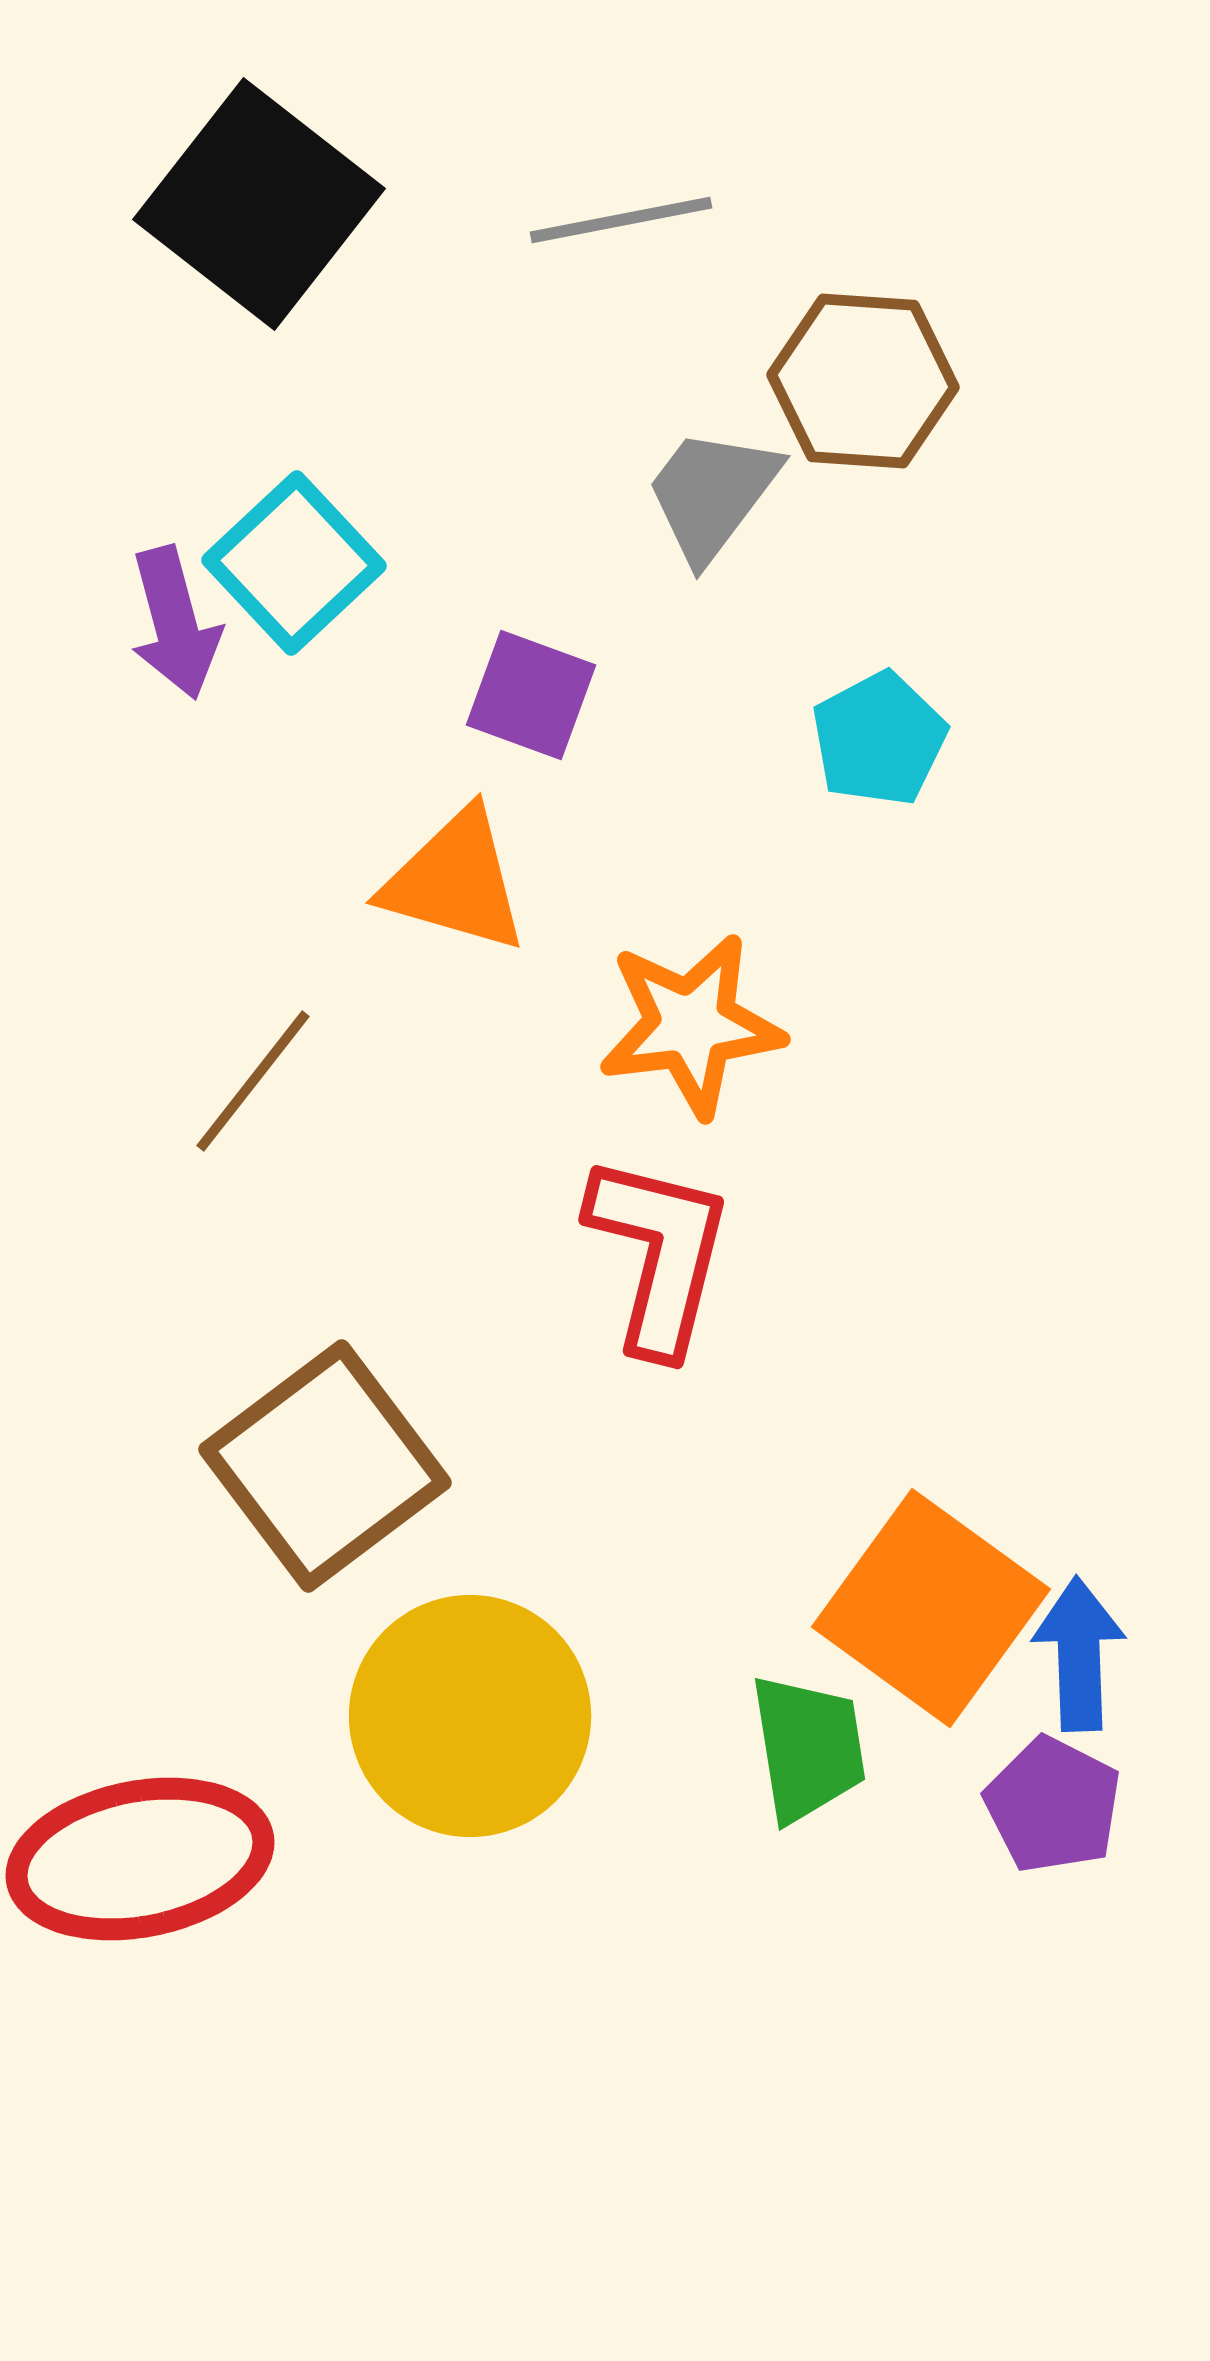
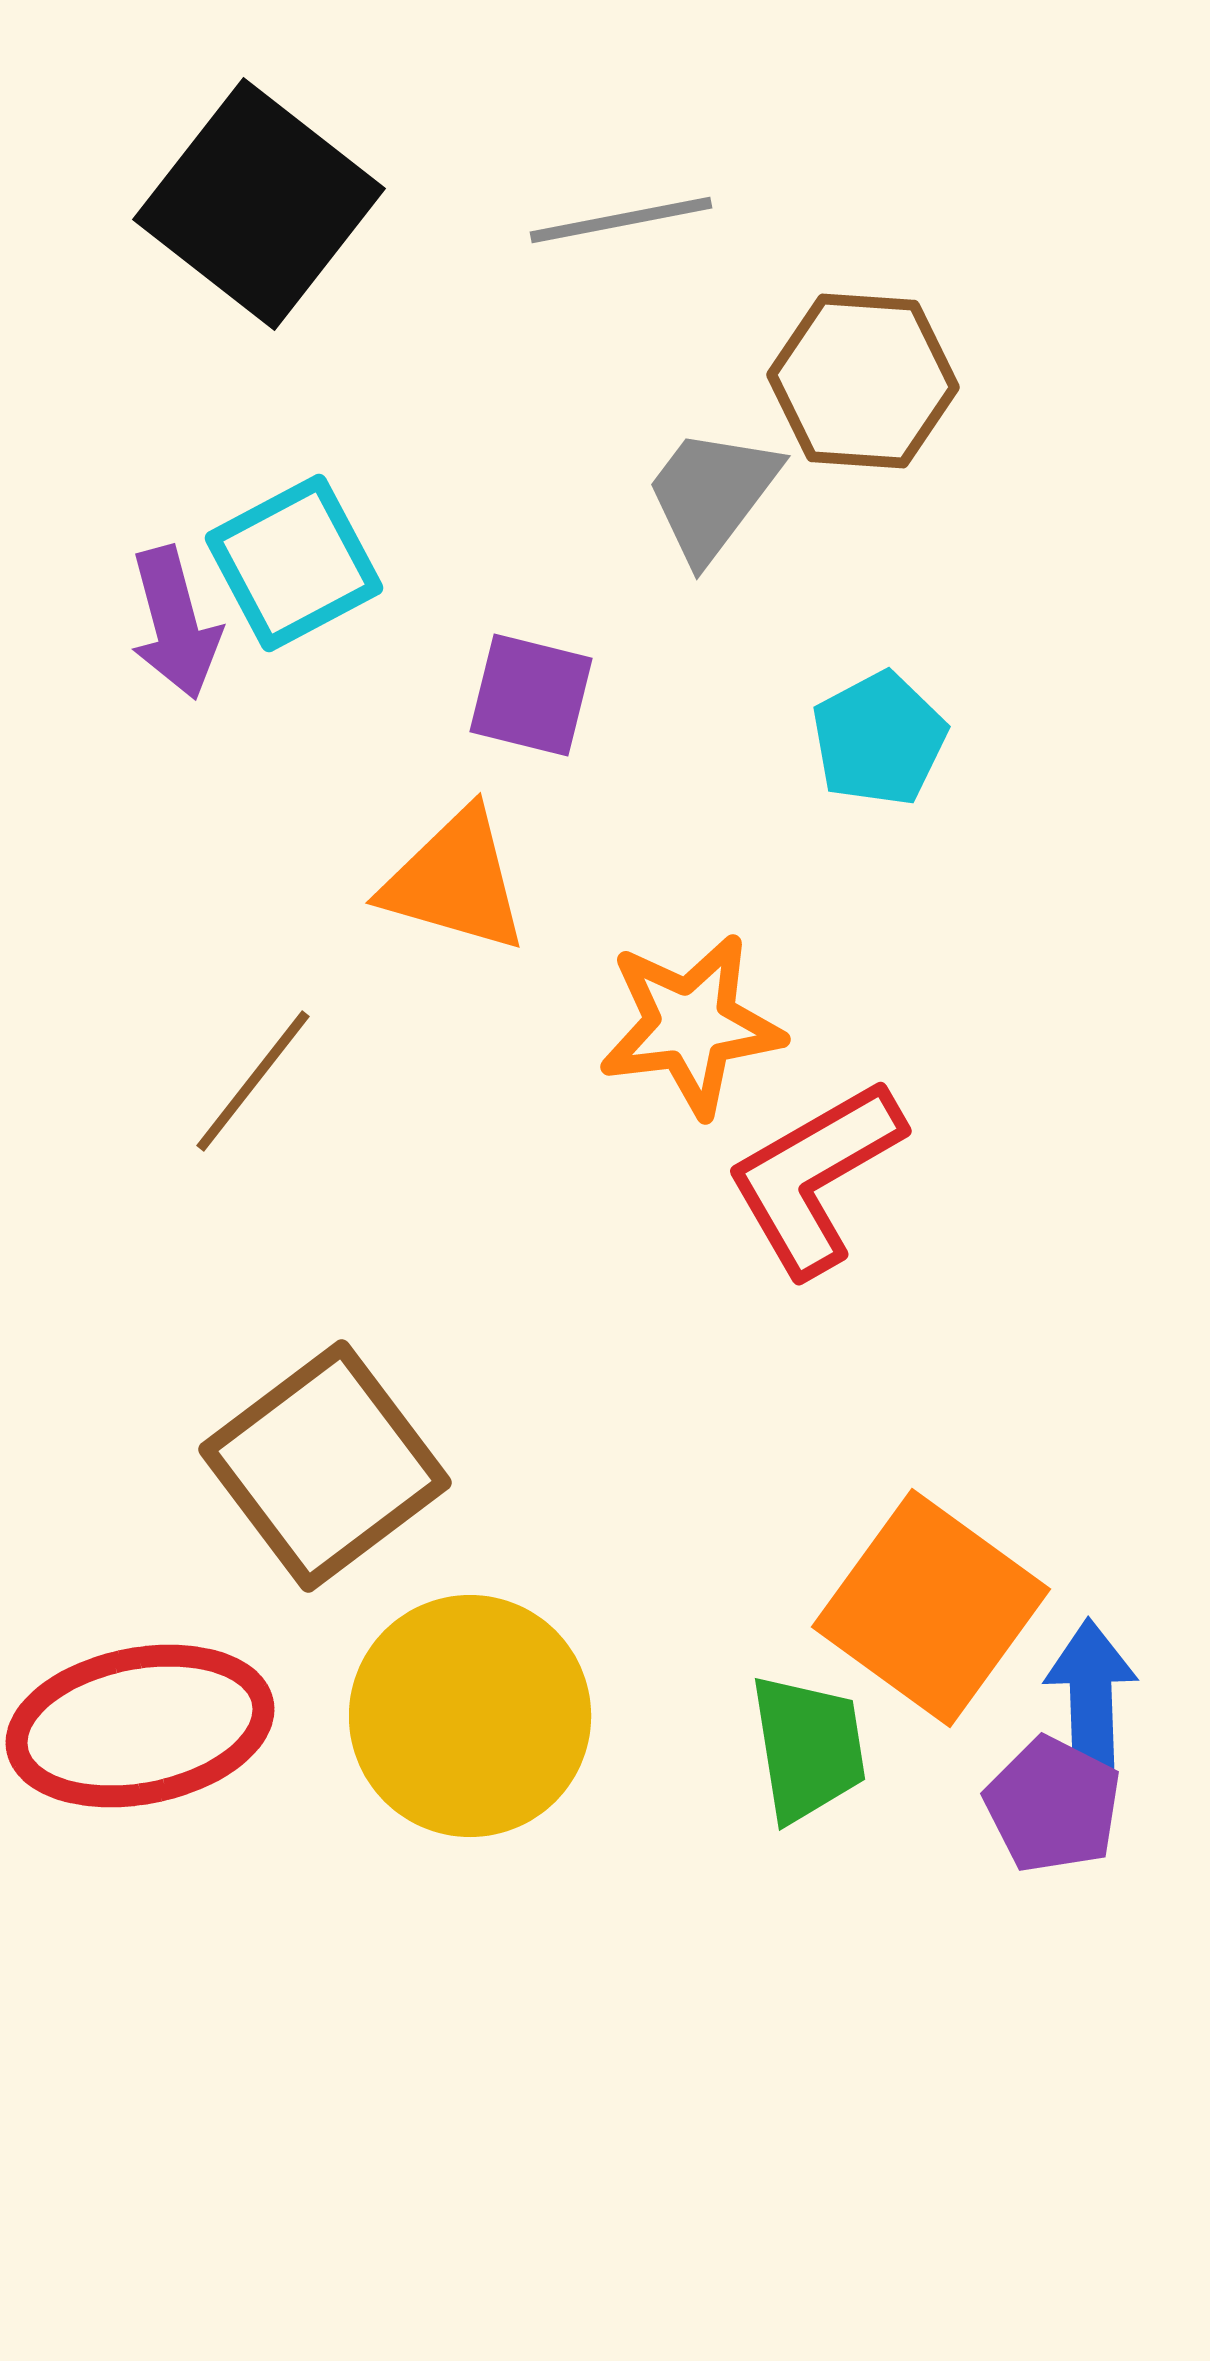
cyan square: rotated 15 degrees clockwise
purple square: rotated 6 degrees counterclockwise
red L-shape: moved 156 px right, 77 px up; rotated 134 degrees counterclockwise
blue arrow: moved 12 px right, 42 px down
red ellipse: moved 133 px up
